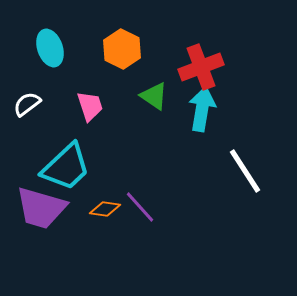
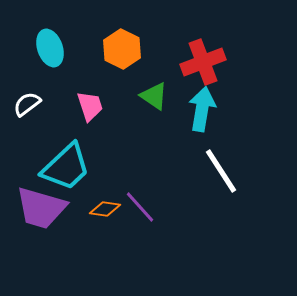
red cross: moved 2 px right, 5 px up
white line: moved 24 px left
